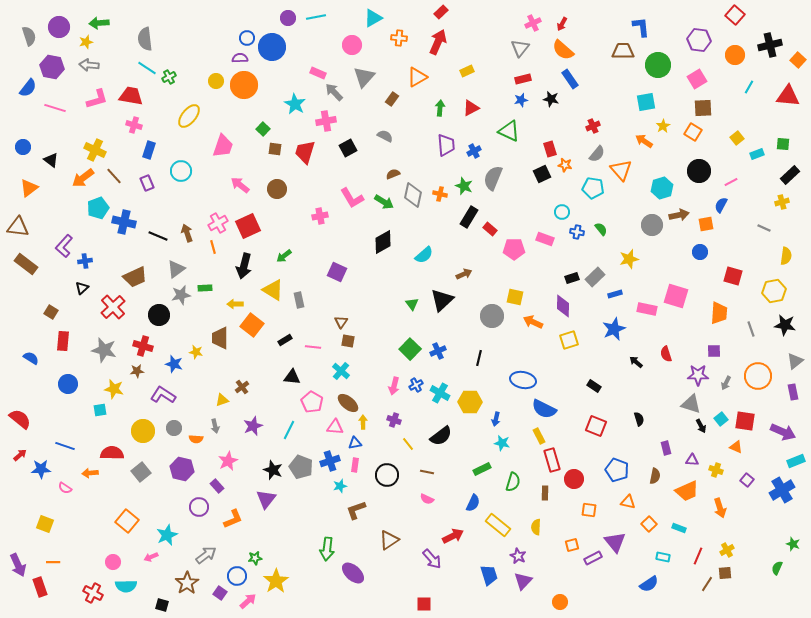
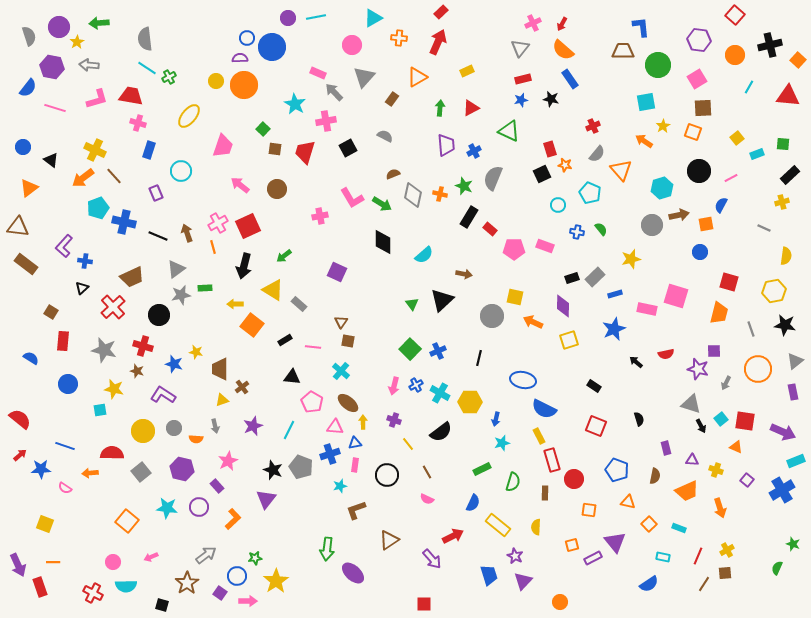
yellow star at (86, 42): moved 9 px left; rotated 16 degrees counterclockwise
pink cross at (134, 125): moved 4 px right, 2 px up
orange square at (693, 132): rotated 12 degrees counterclockwise
pink line at (731, 182): moved 4 px up
purple rectangle at (147, 183): moved 9 px right, 10 px down
cyan pentagon at (593, 188): moved 3 px left, 5 px down; rotated 15 degrees clockwise
green arrow at (384, 202): moved 2 px left, 2 px down
cyan circle at (562, 212): moved 4 px left, 7 px up
pink rectangle at (545, 239): moved 7 px down
black diamond at (383, 242): rotated 60 degrees counterclockwise
yellow star at (629, 259): moved 2 px right
blue cross at (85, 261): rotated 16 degrees clockwise
brown arrow at (464, 274): rotated 35 degrees clockwise
red square at (733, 276): moved 4 px left, 6 px down
brown trapezoid at (135, 277): moved 3 px left
gray rectangle at (299, 300): moved 4 px down; rotated 35 degrees counterclockwise
orange trapezoid at (719, 313): rotated 10 degrees clockwise
brown trapezoid at (220, 338): moved 31 px down
red semicircle at (666, 354): rotated 84 degrees counterclockwise
brown star at (137, 371): rotated 24 degrees clockwise
purple star at (698, 375): moved 6 px up; rotated 15 degrees clockwise
orange circle at (758, 376): moved 7 px up
black semicircle at (441, 436): moved 4 px up
cyan star at (502, 443): rotated 28 degrees counterclockwise
blue cross at (330, 461): moved 7 px up
brown line at (427, 472): rotated 48 degrees clockwise
orange L-shape at (233, 519): rotated 20 degrees counterclockwise
cyan star at (167, 535): moved 27 px up; rotated 30 degrees clockwise
purple star at (518, 556): moved 3 px left
brown line at (707, 584): moved 3 px left
pink arrow at (248, 601): rotated 42 degrees clockwise
